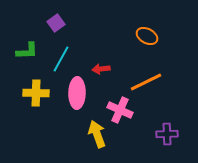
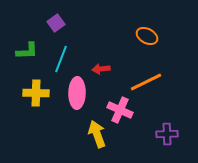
cyan line: rotated 8 degrees counterclockwise
